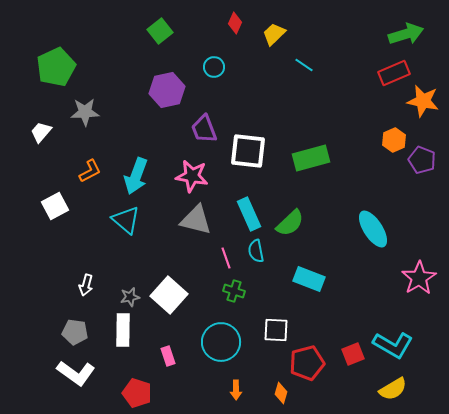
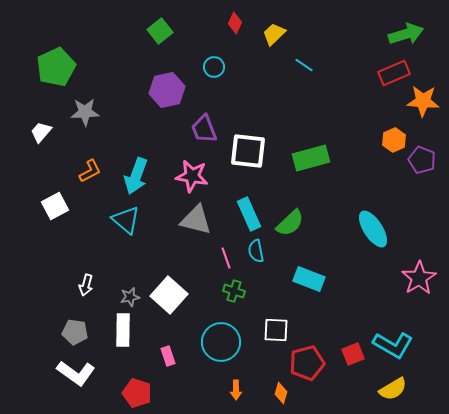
orange star at (423, 101): rotated 8 degrees counterclockwise
